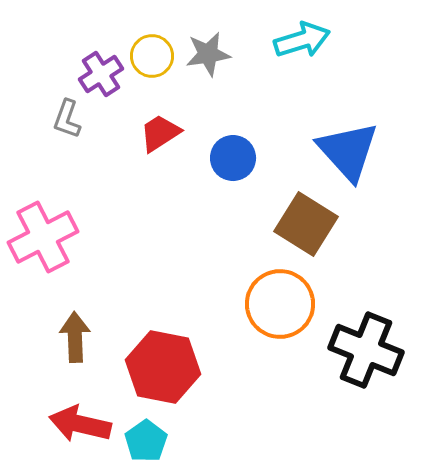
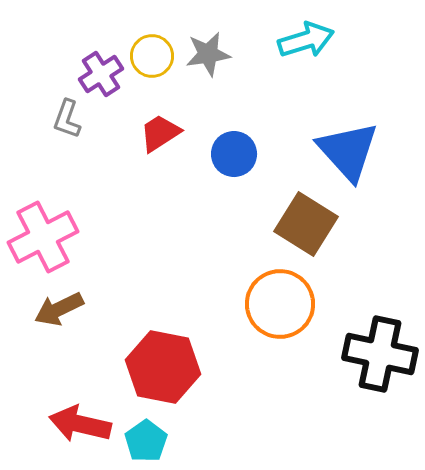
cyan arrow: moved 4 px right
blue circle: moved 1 px right, 4 px up
brown arrow: moved 16 px left, 28 px up; rotated 114 degrees counterclockwise
black cross: moved 14 px right, 4 px down; rotated 10 degrees counterclockwise
